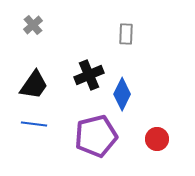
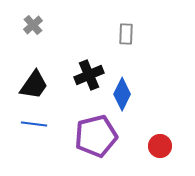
red circle: moved 3 px right, 7 px down
